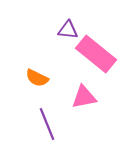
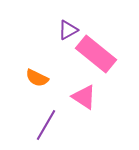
purple triangle: rotated 35 degrees counterclockwise
pink triangle: rotated 44 degrees clockwise
purple line: moved 1 px left, 1 px down; rotated 52 degrees clockwise
